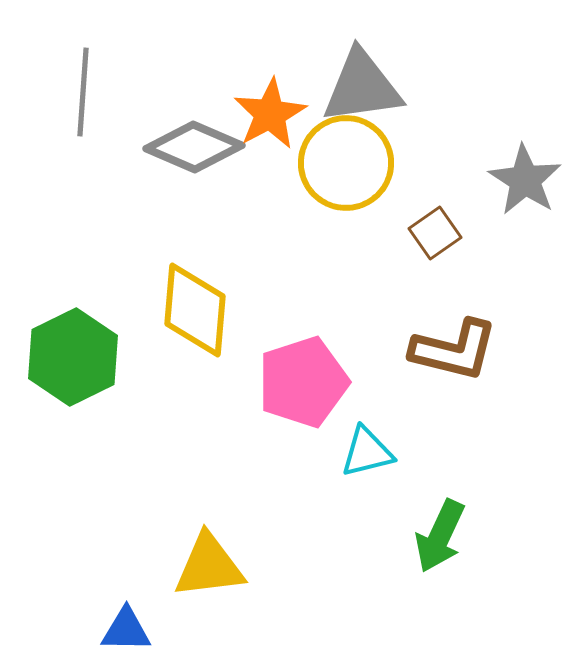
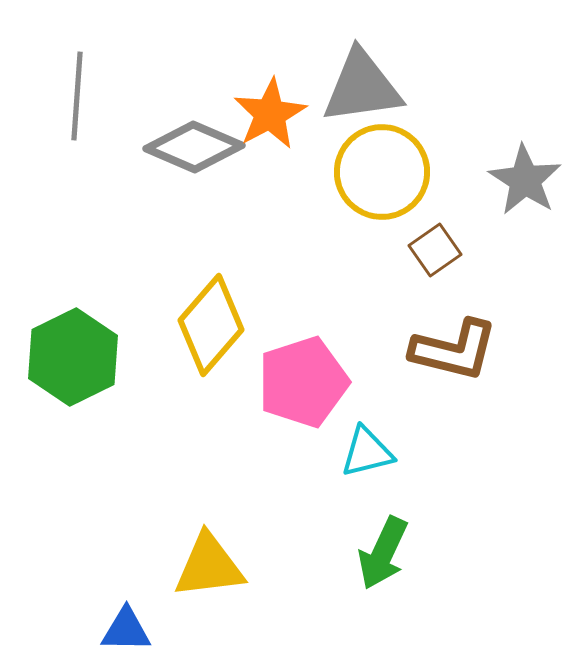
gray line: moved 6 px left, 4 px down
yellow circle: moved 36 px right, 9 px down
brown square: moved 17 px down
yellow diamond: moved 16 px right, 15 px down; rotated 36 degrees clockwise
green arrow: moved 57 px left, 17 px down
